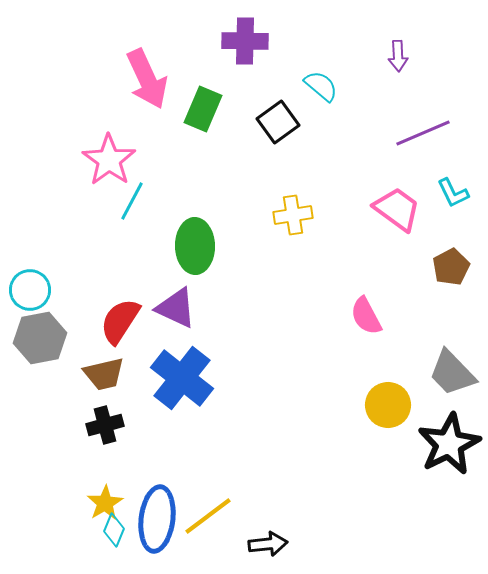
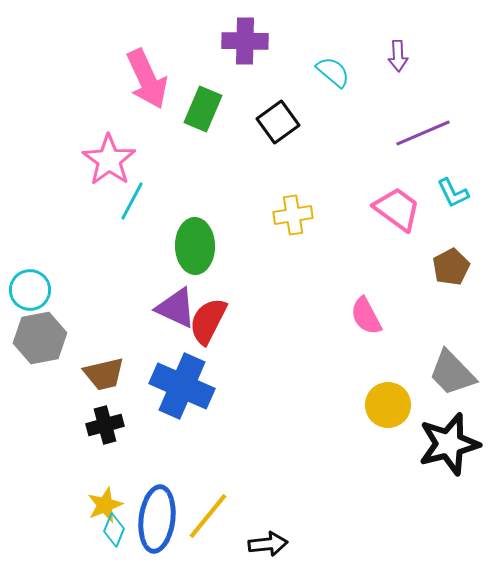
cyan semicircle: moved 12 px right, 14 px up
red semicircle: moved 88 px right; rotated 6 degrees counterclockwise
blue cross: moved 8 px down; rotated 14 degrees counterclockwise
black star: rotated 12 degrees clockwise
yellow star: moved 2 px down; rotated 9 degrees clockwise
yellow line: rotated 14 degrees counterclockwise
